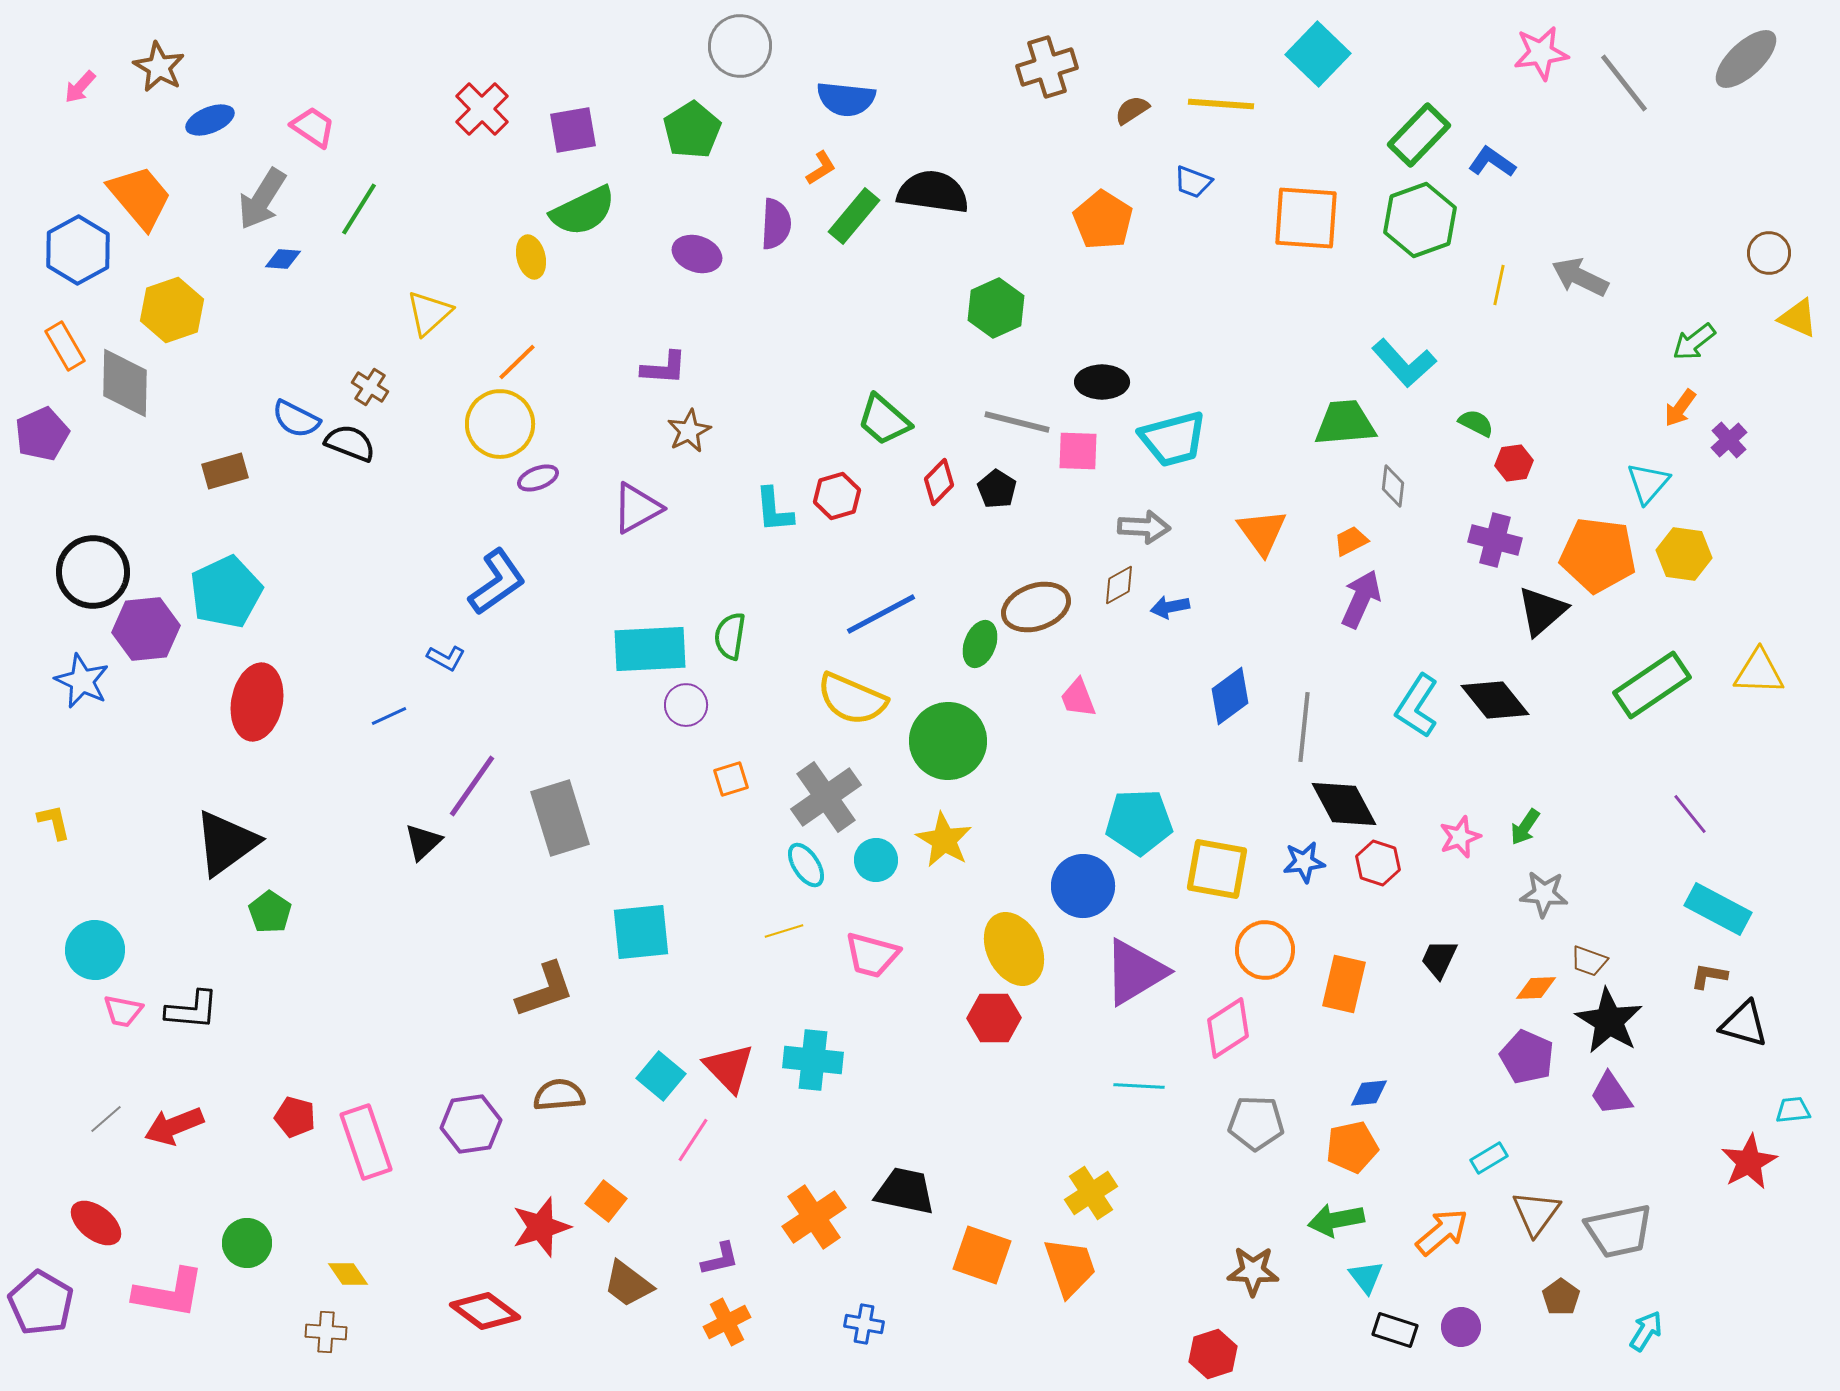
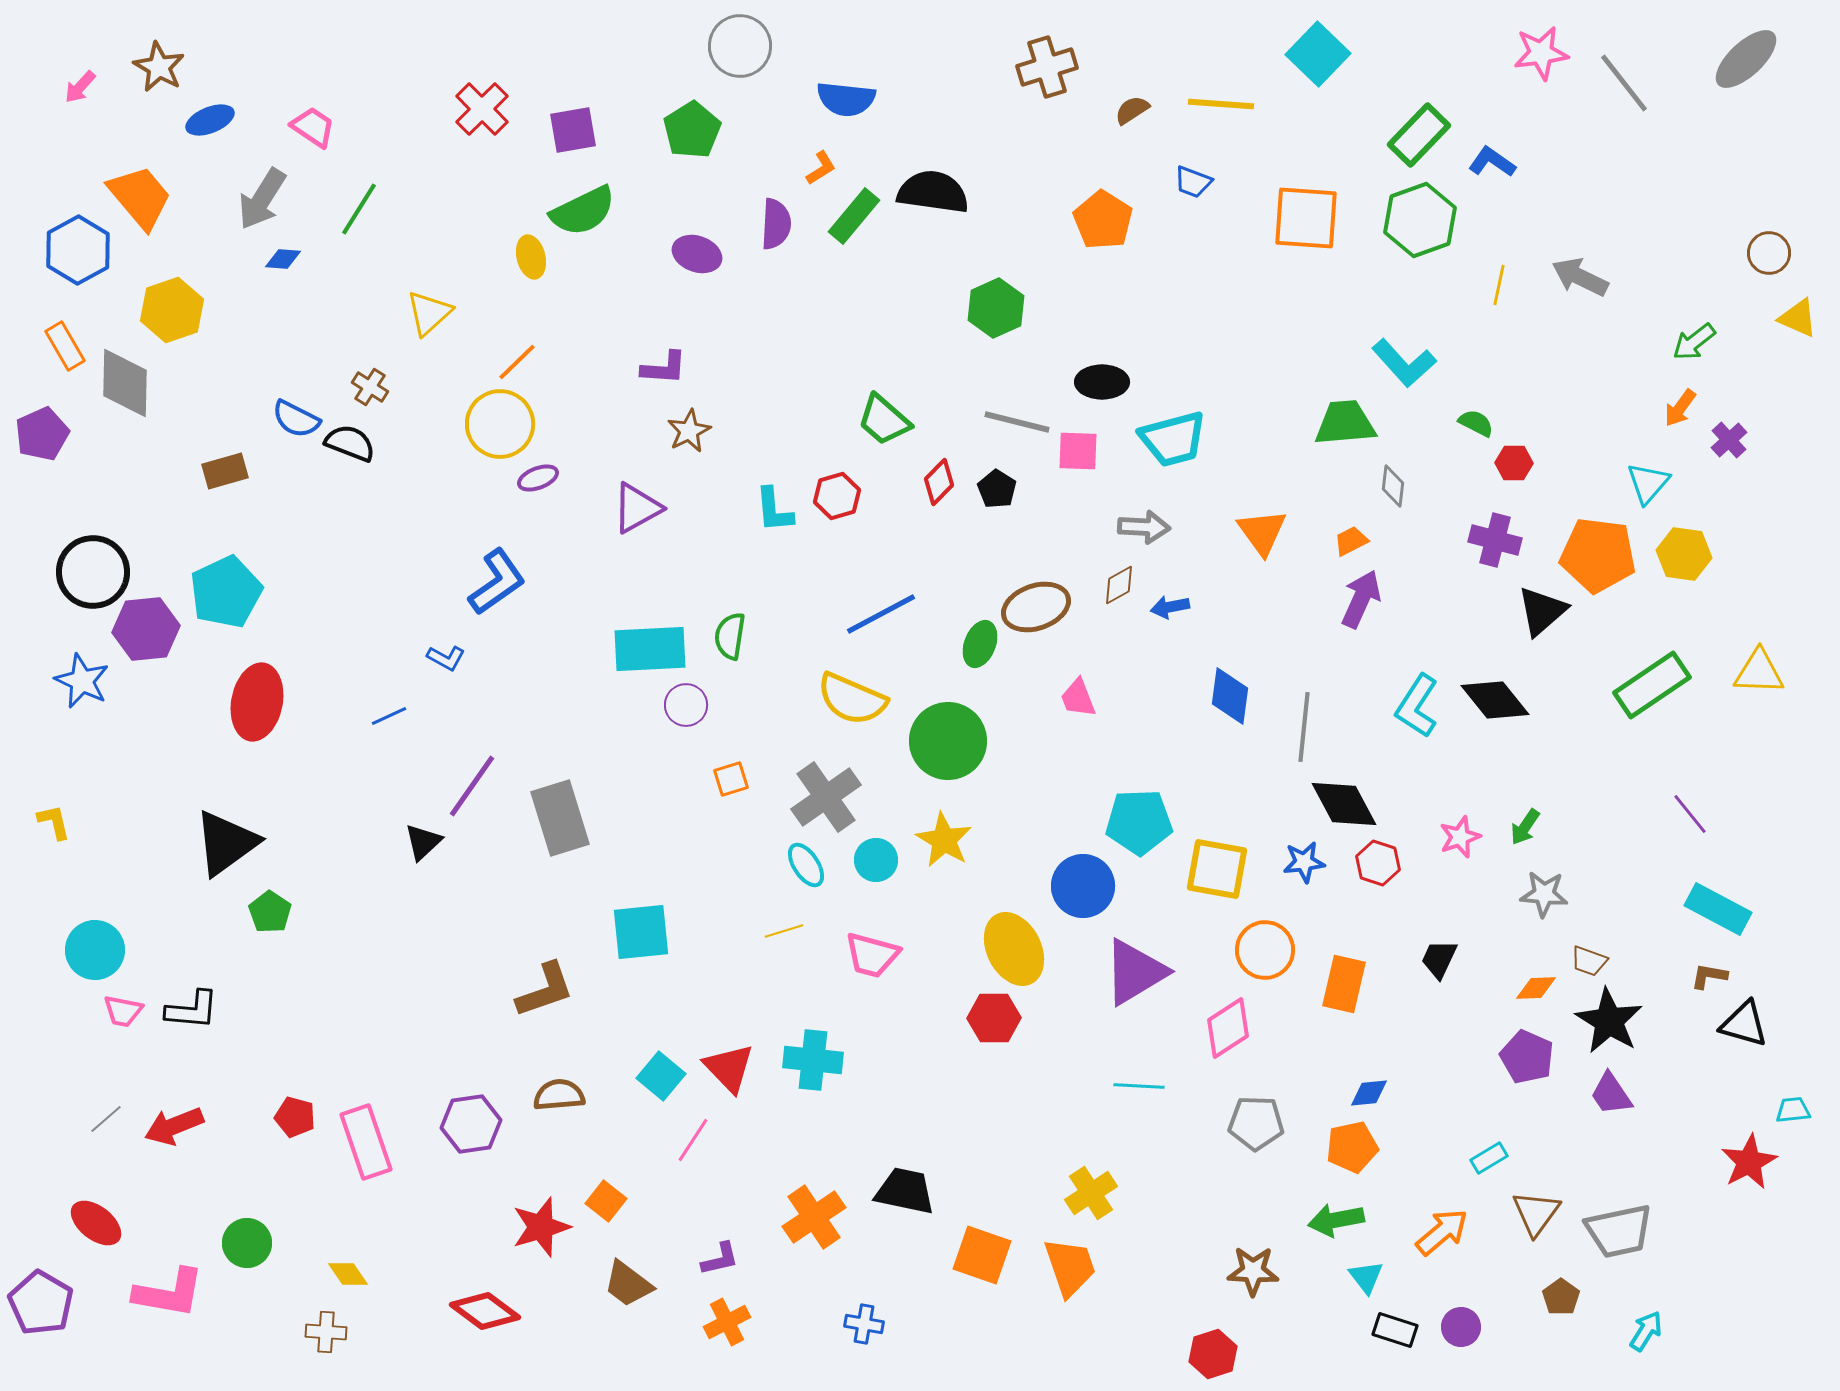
red hexagon at (1514, 463): rotated 9 degrees clockwise
blue diamond at (1230, 696): rotated 46 degrees counterclockwise
